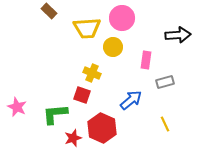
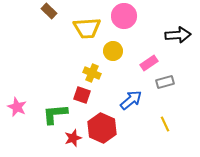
pink circle: moved 2 px right, 2 px up
yellow circle: moved 4 px down
pink rectangle: moved 3 px right, 3 px down; rotated 48 degrees clockwise
